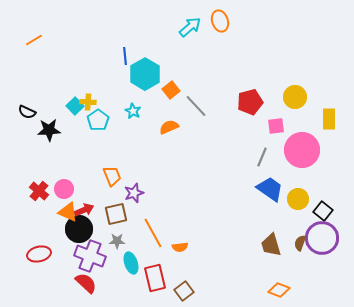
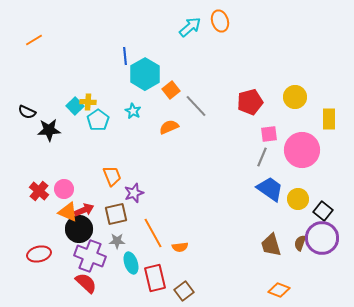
pink square at (276, 126): moved 7 px left, 8 px down
